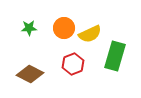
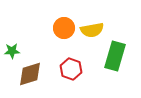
green star: moved 17 px left, 23 px down
yellow semicircle: moved 2 px right, 4 px up; rotated 15 degrees clockwise
red hexagon: moved 2 px left, 5 px down; rotated 20 degrees counterclockwise
brown diamond: rotated 44 degrees counterclockwise
